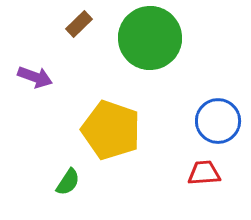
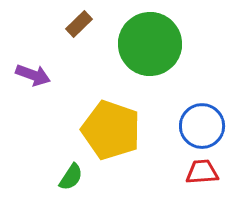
green circle: moved 6 px down
purple arrow: moved 2 px left, 2 px up
blue circle: moved 16 px left, 5 px down
red trapezoid: moved 2 px left, 1 px up
green semicircle: moved 3 px right, 5 px up
